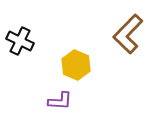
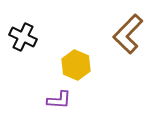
black cross: moved 3 px right, 4 px up
purple L-shape: moved 1 px left, 1 px up
